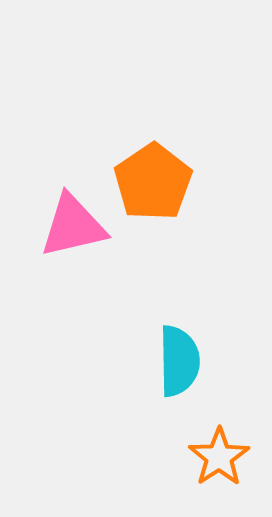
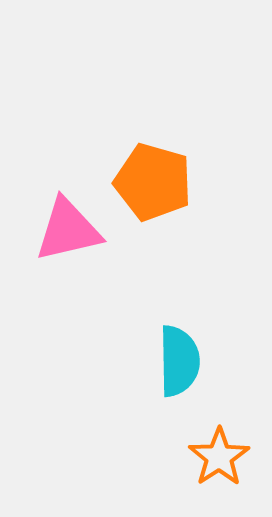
orange pentagon: rotated 22 degrees counterclockwise
pink triangle: moved 5 px left, 4 px down
